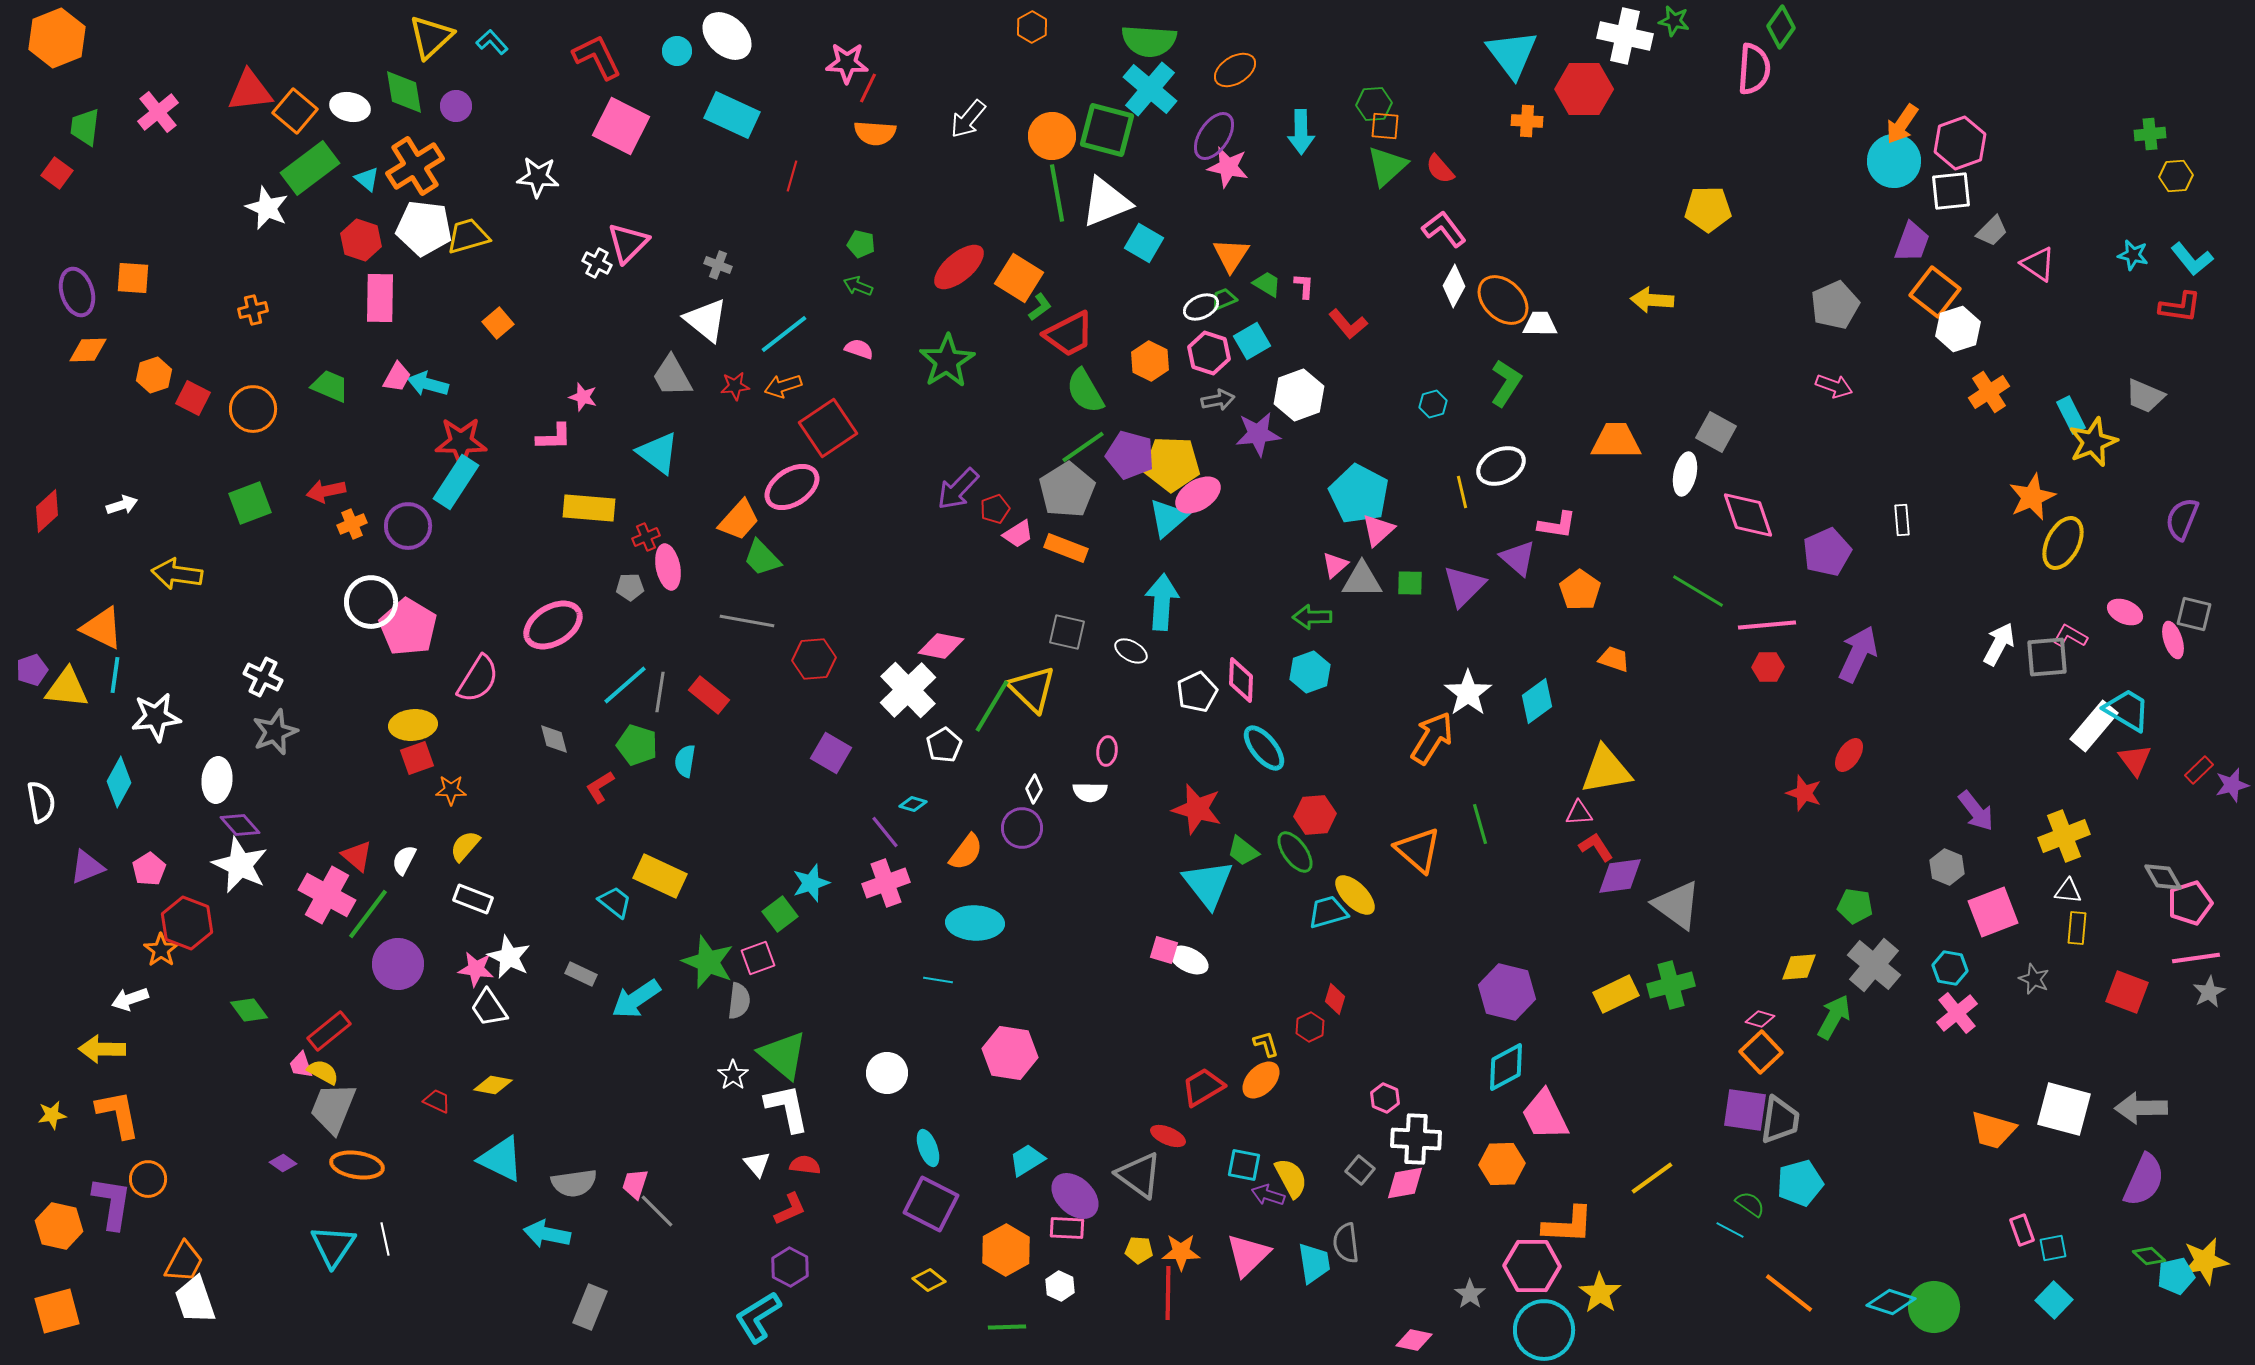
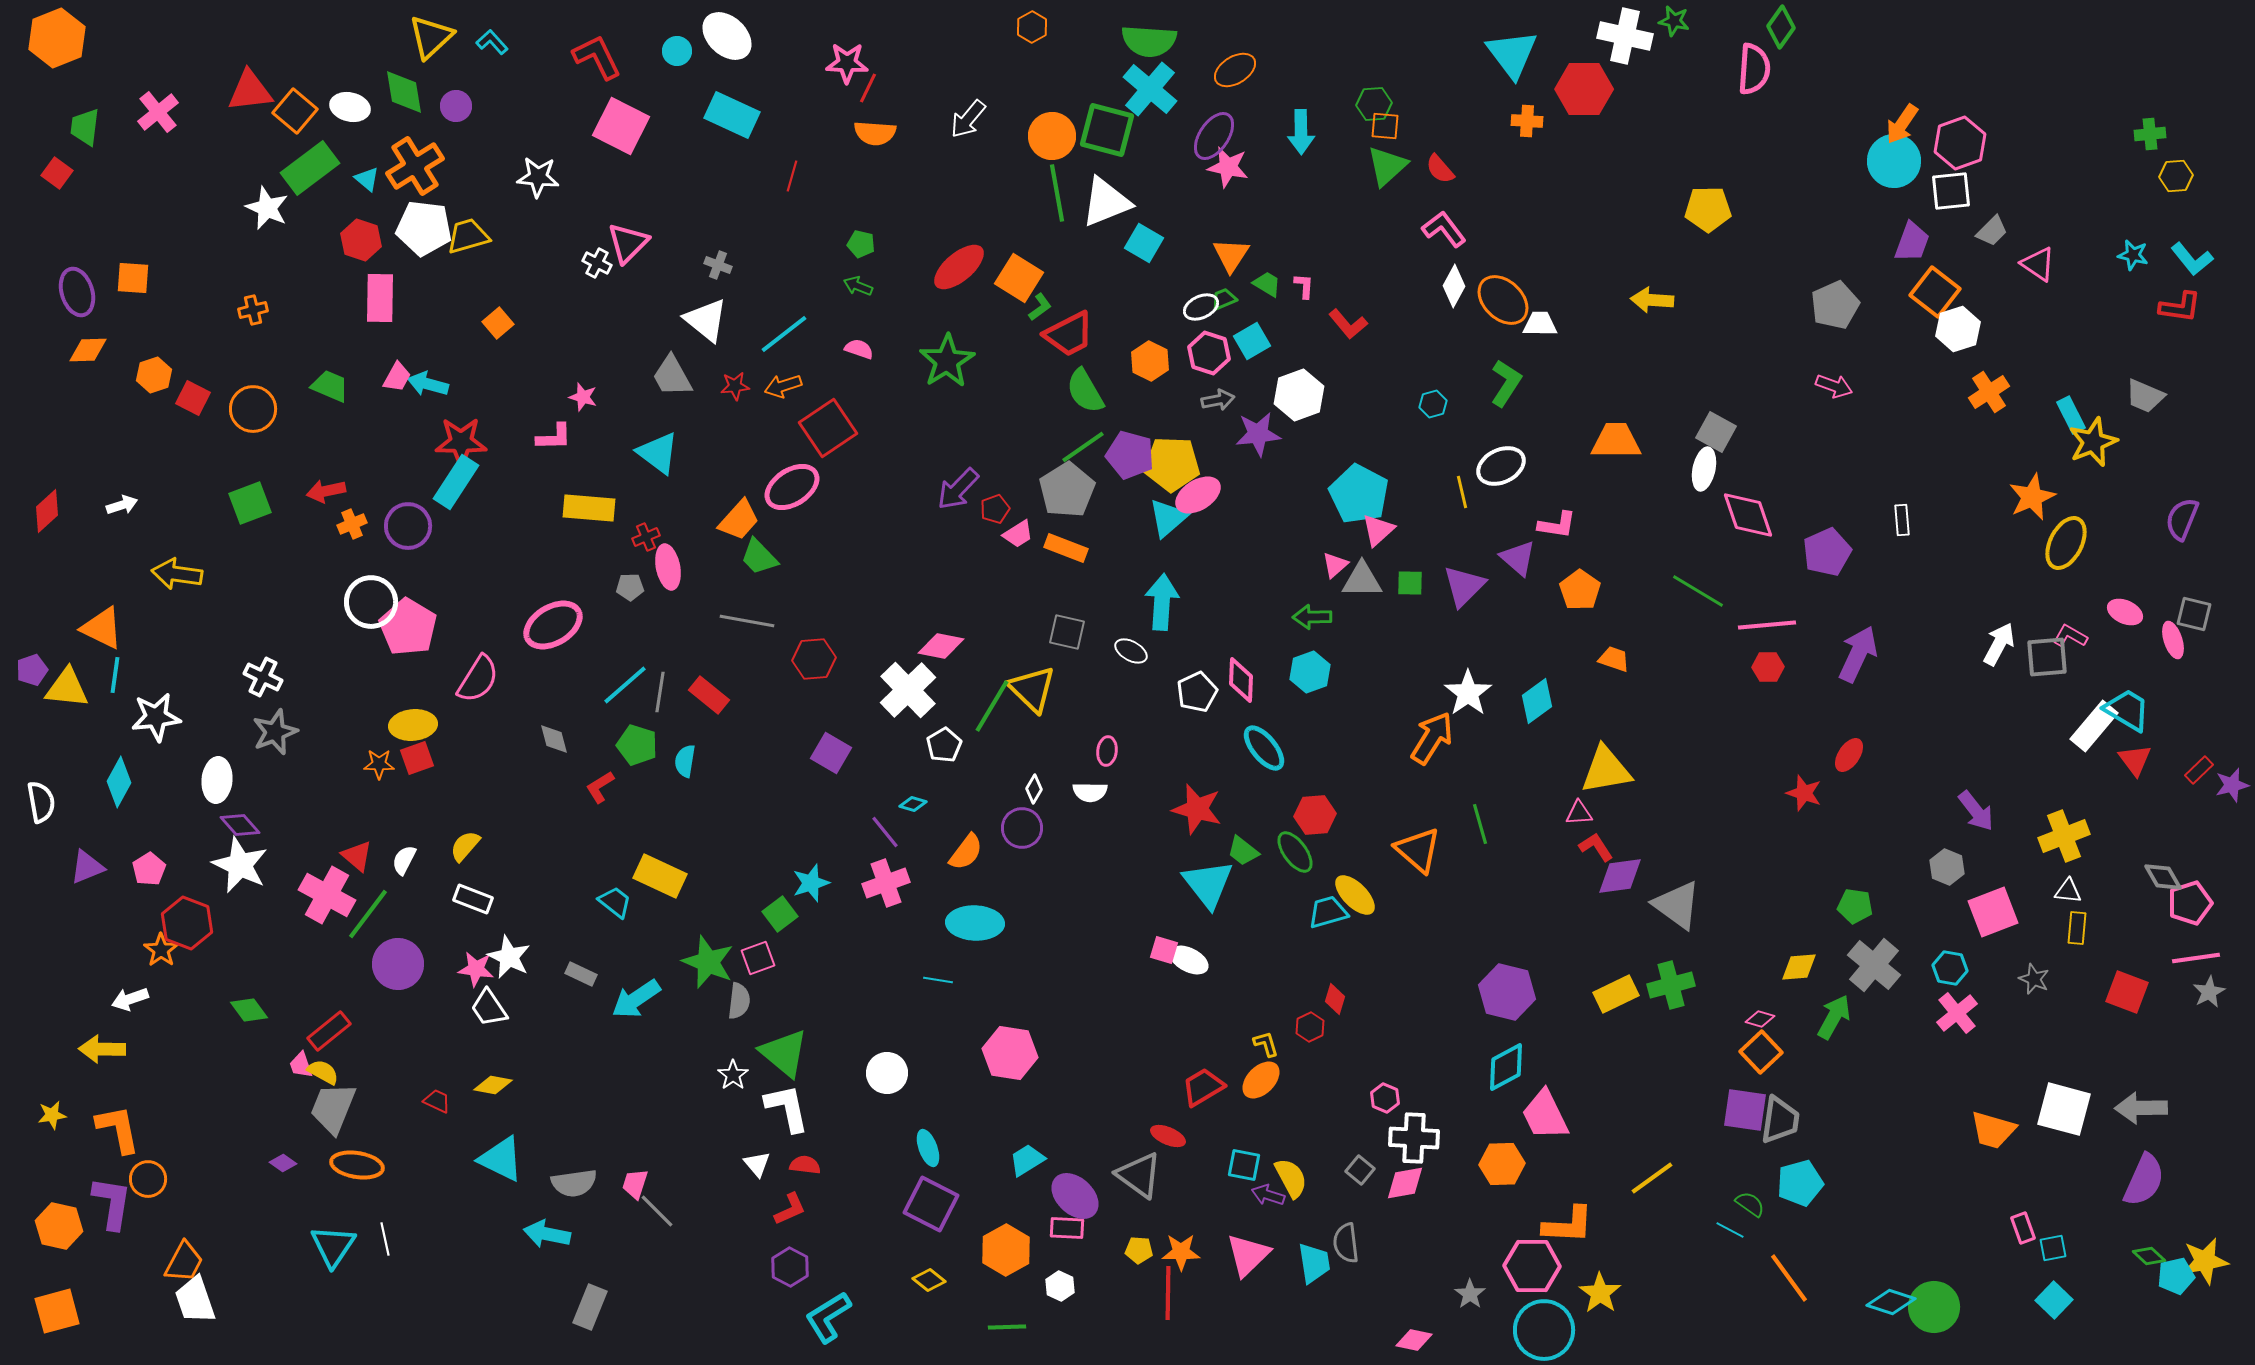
white ellipse at (1685, 474): moved 19 px right, 5 px up
yellow ellipse at (2063, 543): moved 3 px right
green trapezoid at (762, 558): moved 3 px left, 1 px up
orange star at (451, 790): moved 72 px left, 26 px up
green triangle at (783, 1055): moved 1 px right, 2 px up
orange L-shape at (118, 1114): moved 15 px down
white cross at (1416, 1139): moved 2 px left, 1 px up
pink rectangle at (2022, 1230): moved 1 px right, 2 px up
orange line at (1789, 1293): moved 15 px up; rotated 16 degrees clockwise
cyan L-shape at (758, 1317): moved 70 px right
